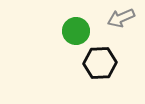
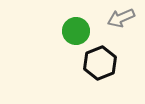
black hexagon: rotated 20 degrees counterclockwise
